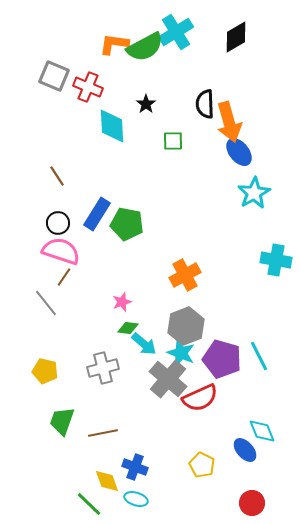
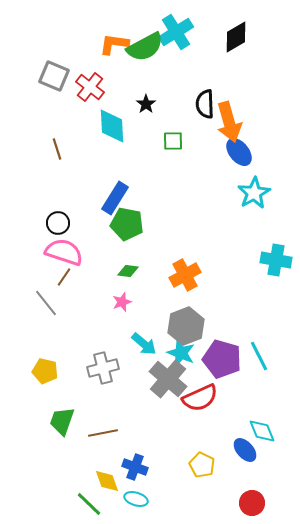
red cross at (88, 87): moved 2 px right; rotated 16 degrees clockwise
brown line at (57, 176): moved 27 px up; rotated 15 degrees clockwise
blue rectangle at (97, 214): moved 18 px right, 16 px up
pink semicircle at (61, 251): moved 3 px right, 1 px down
green diamond at (128, 328): moved 57 px up
